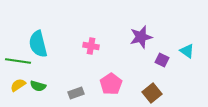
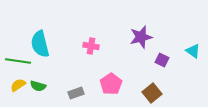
cyan semicircle: moved 2 px right
cyan triangle: moved 6 px right
